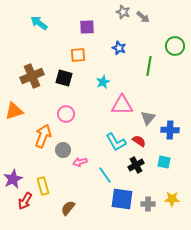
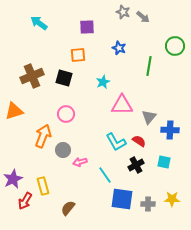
gray triangle: moved 1 px right, 1 px up
